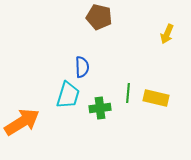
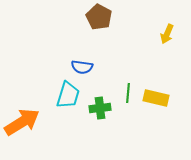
brown pentagon: rotated 15 degrees clockwise
blue semicircle: rotated 100 degrees clockwise
